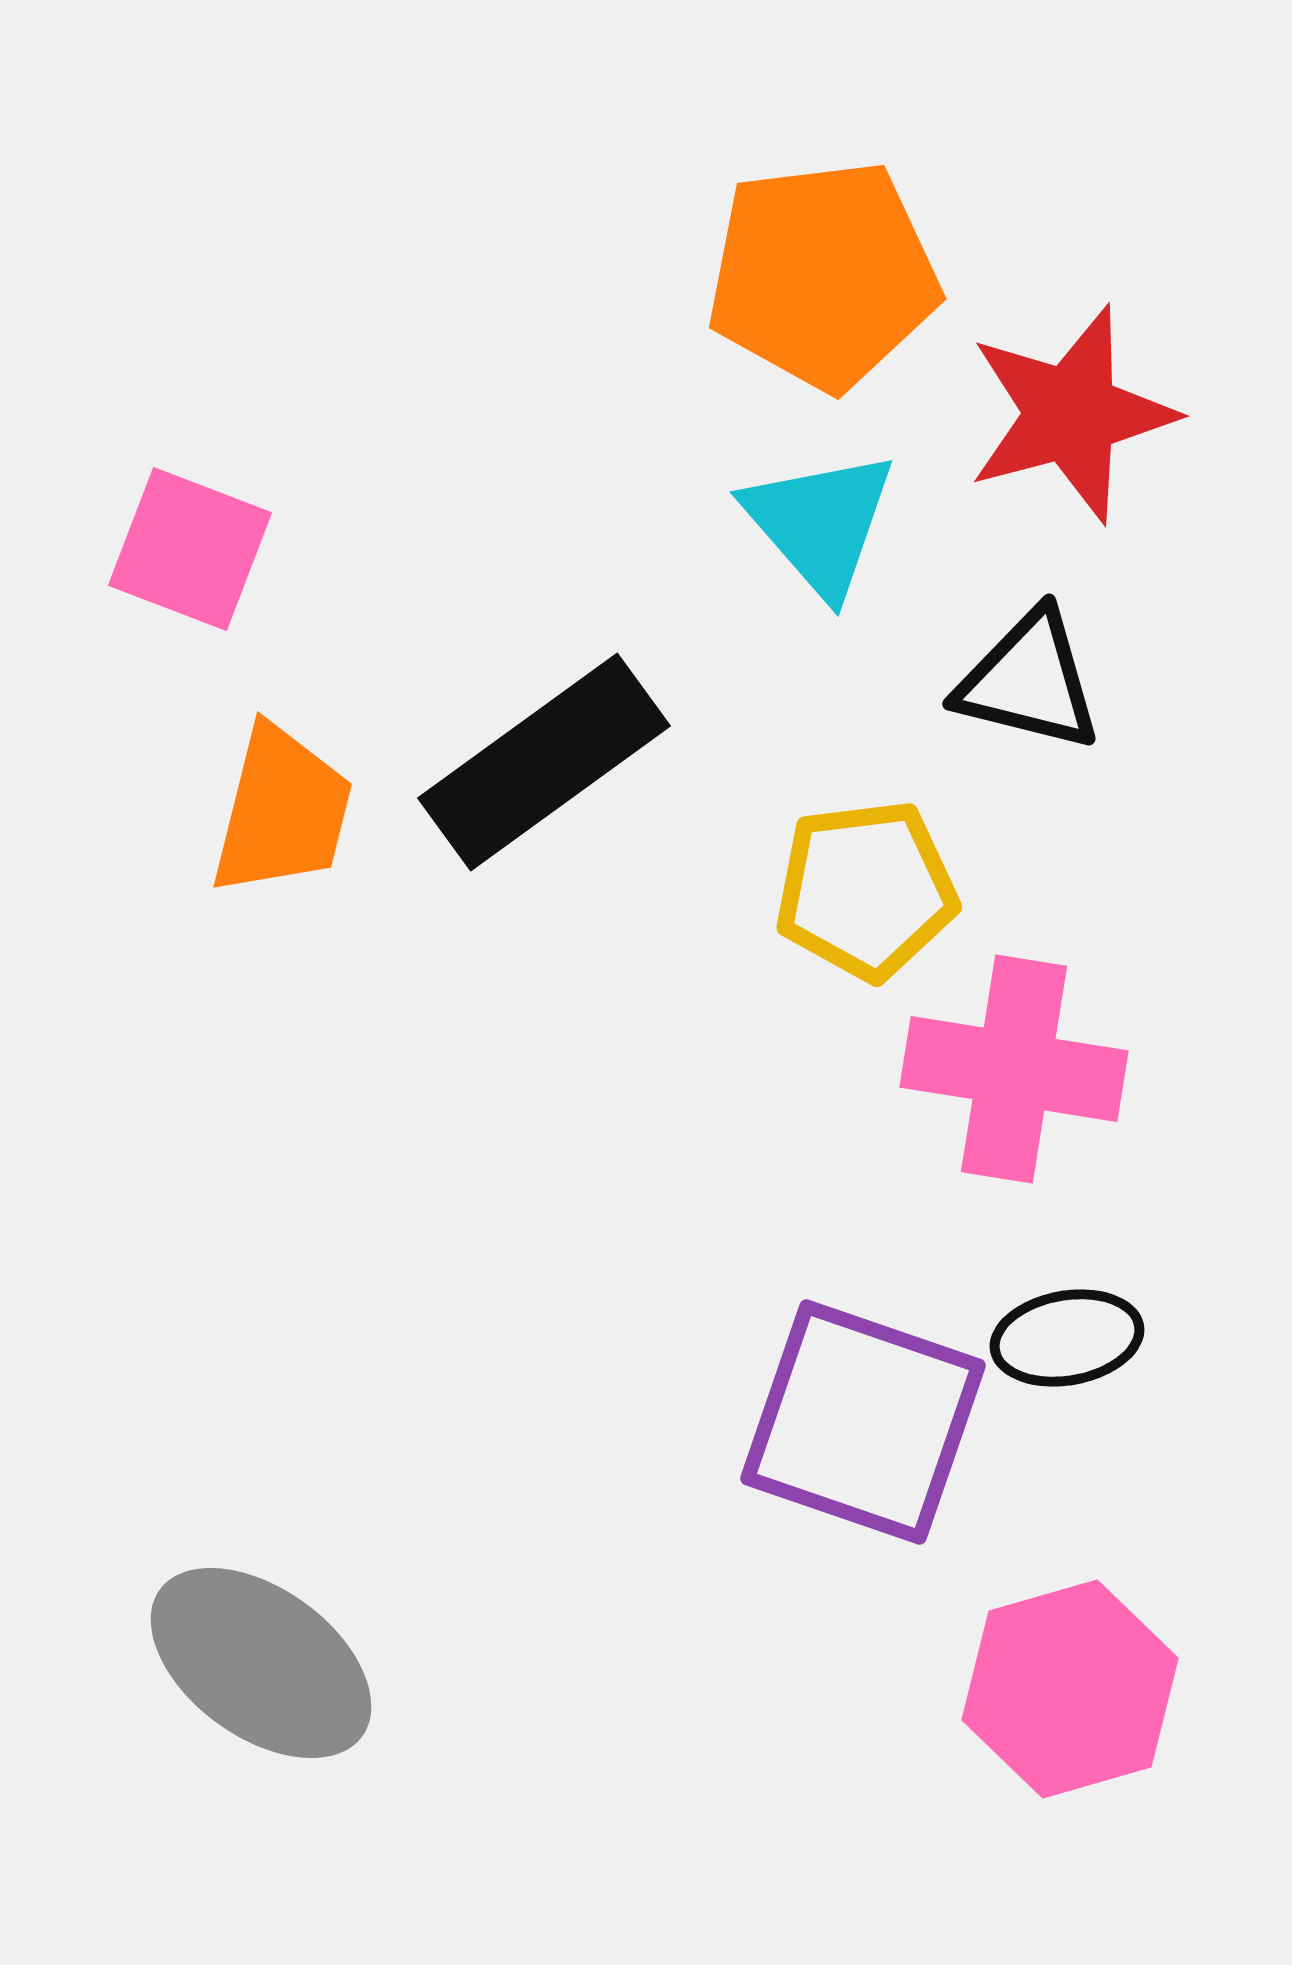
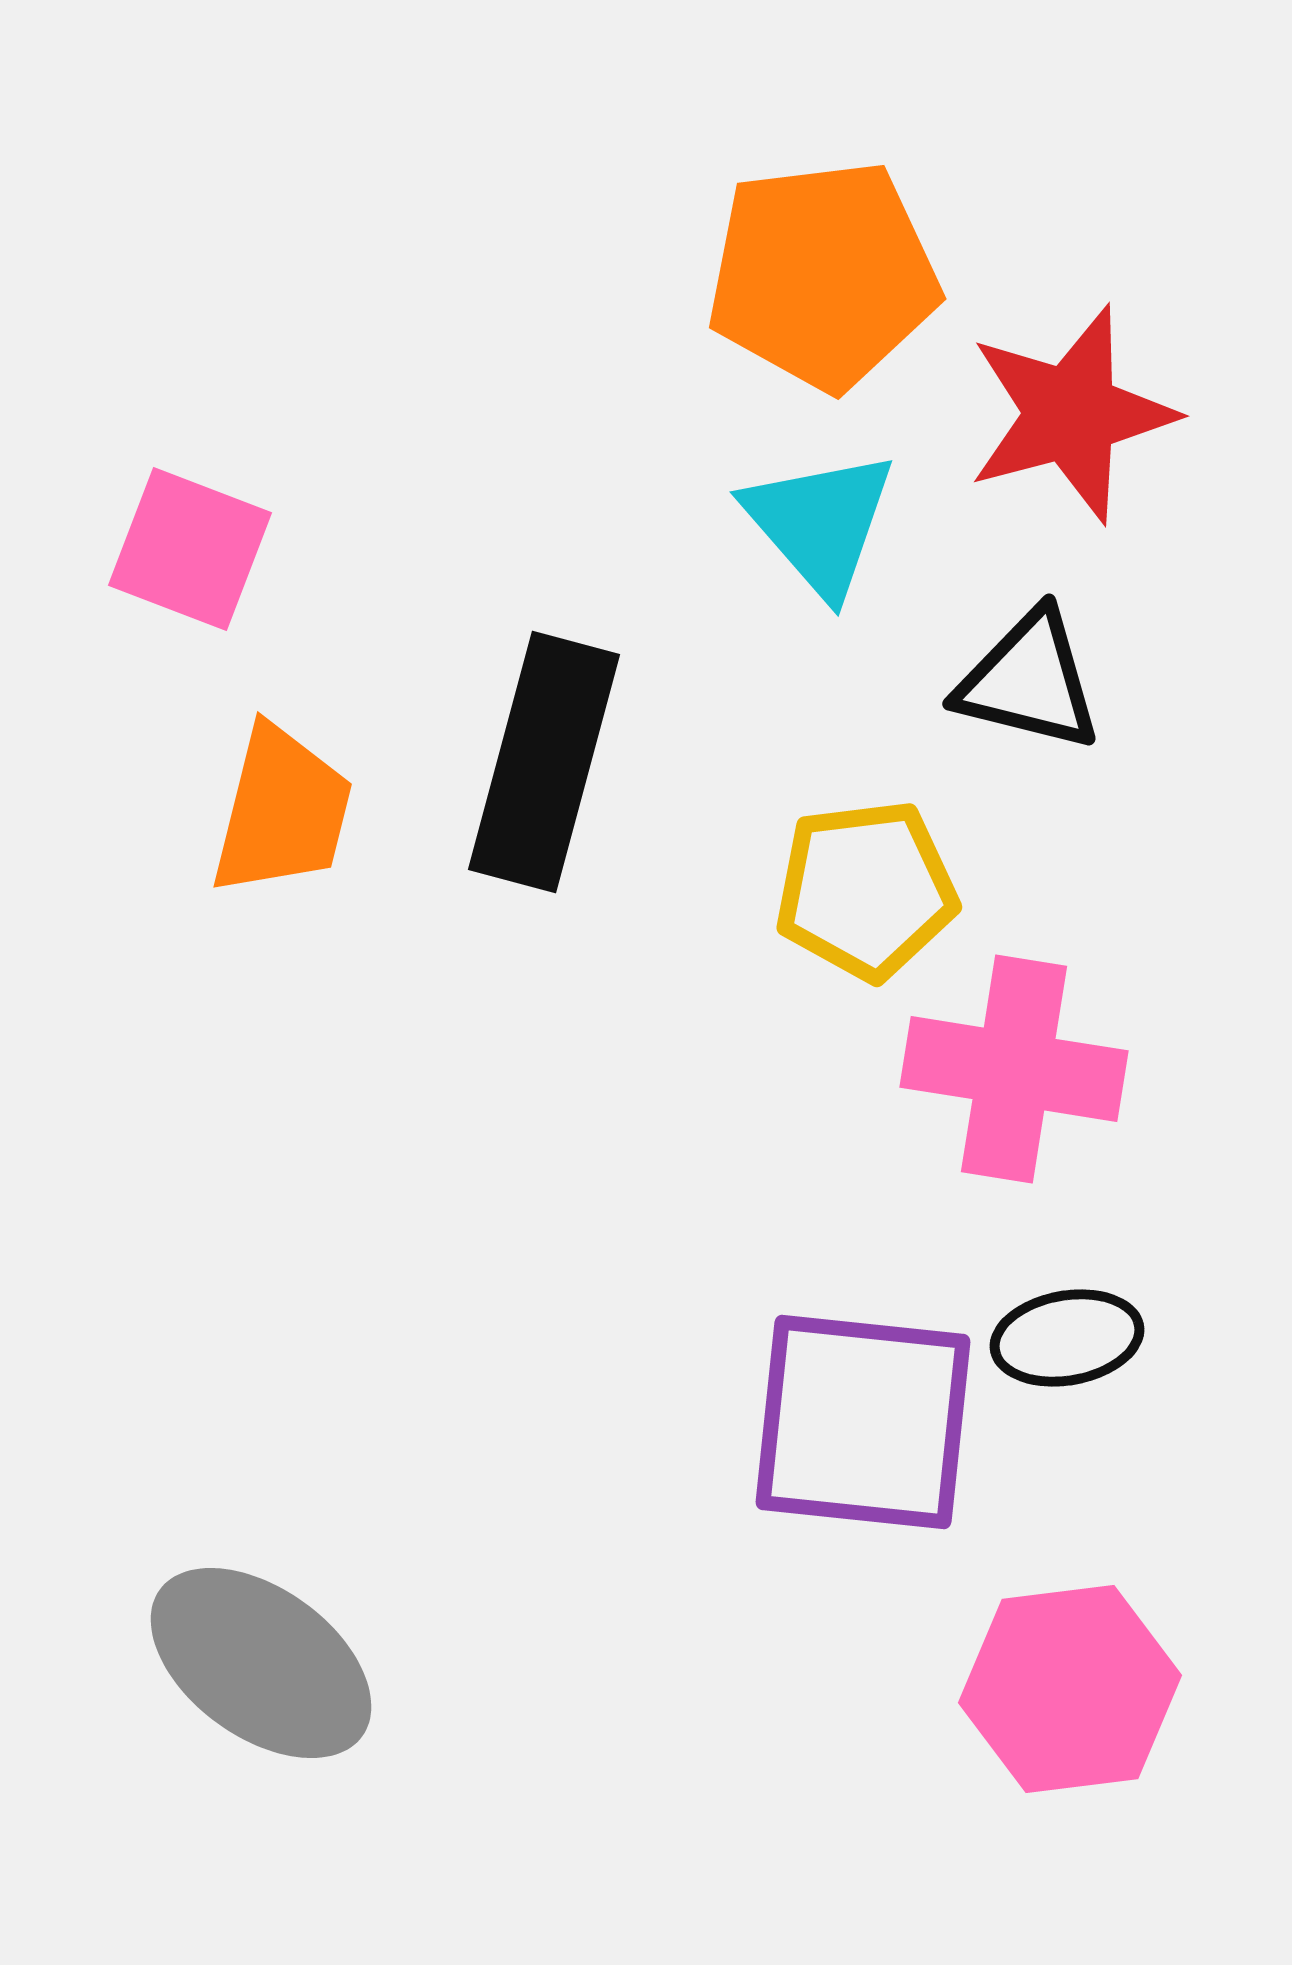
black rectangle: rotated 39 degrees counterclockwise
purple square: rotated 13 degrees counterclockwise
pink hexagon: rotated 9 degrees clockwise
